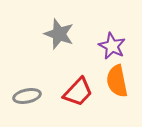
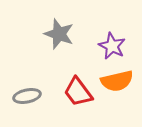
orange semicircle: rotated 92 degrees counterclockwise
red trapezoid: rotated 100 degrees clockwise
